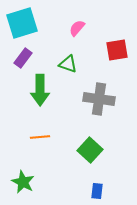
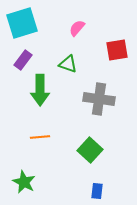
purple rectangle: moved 2 px down
green star: moved 1 px right
